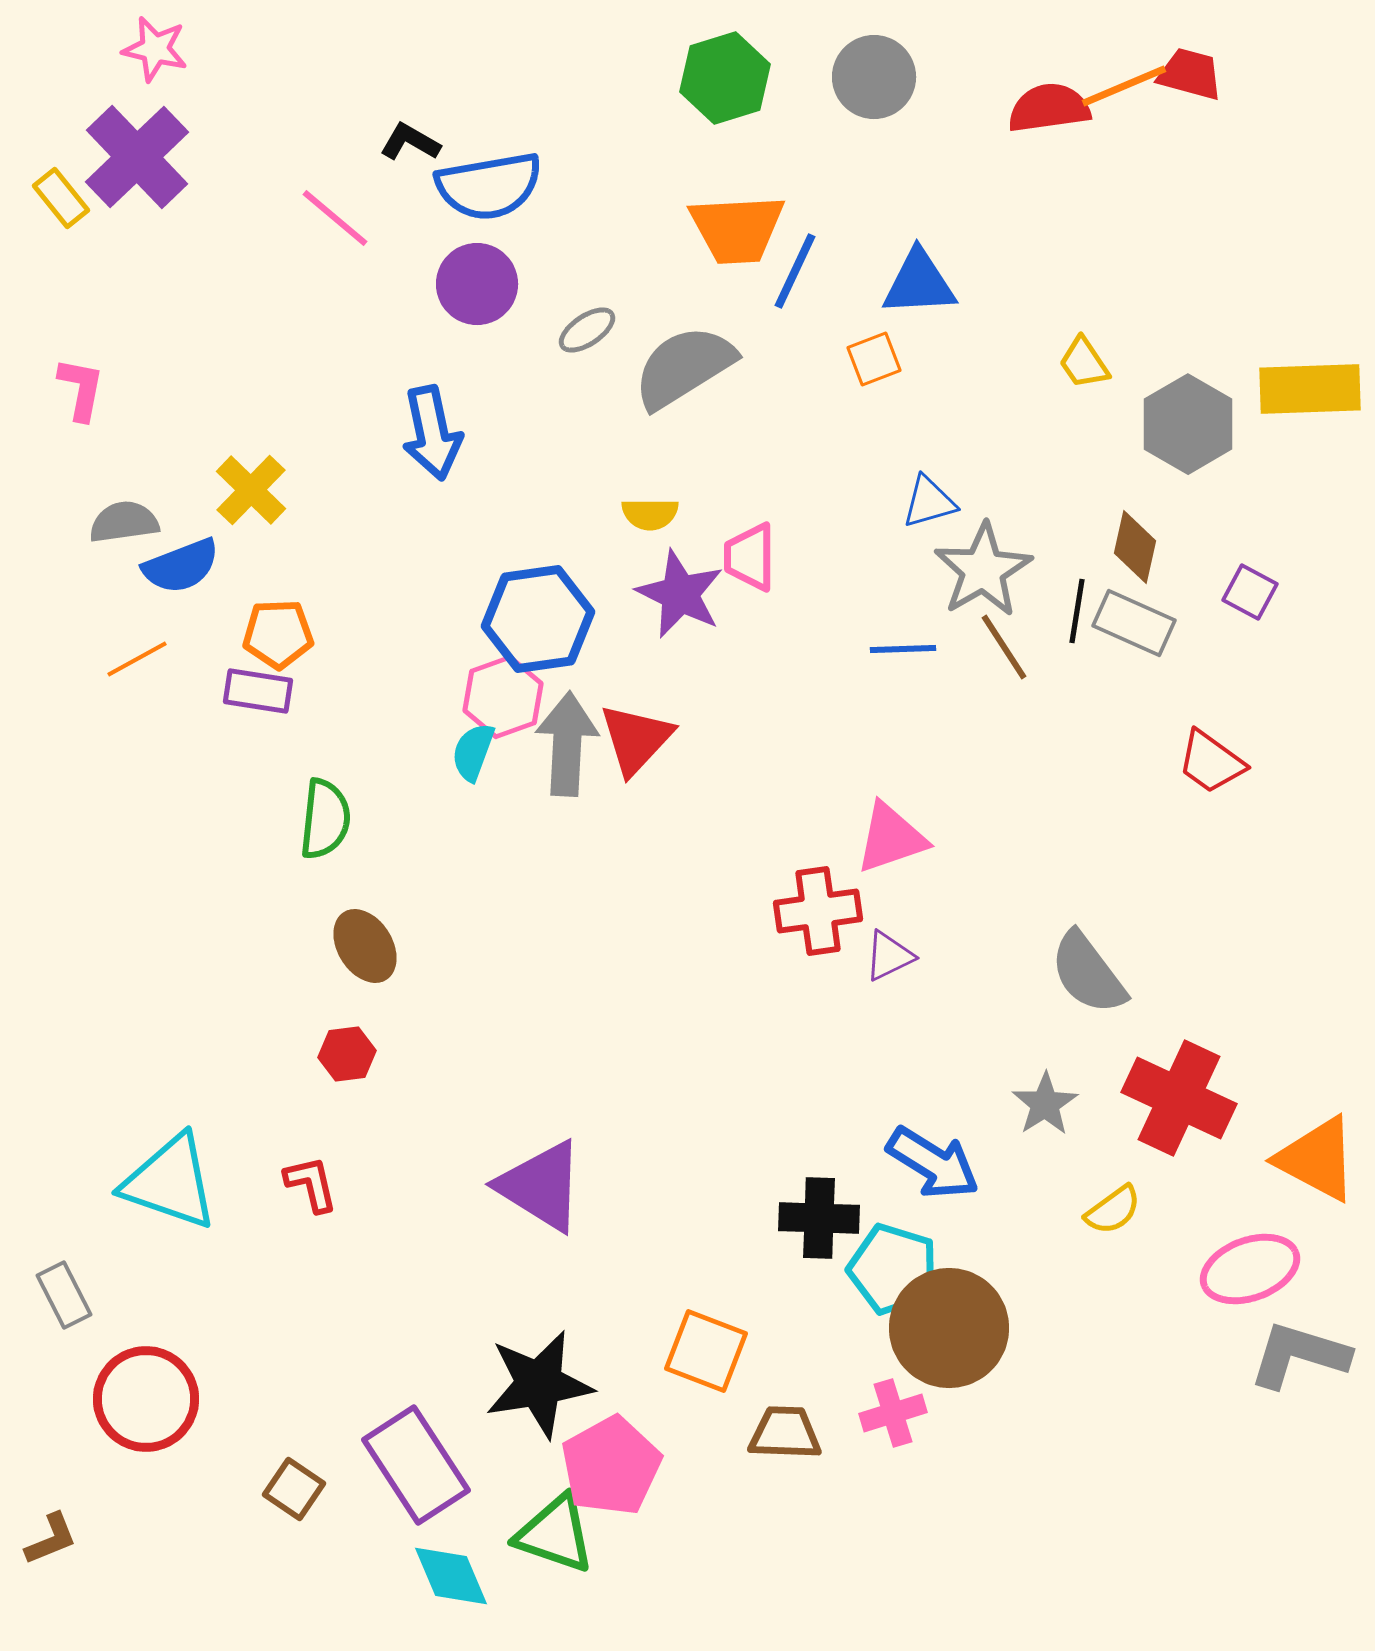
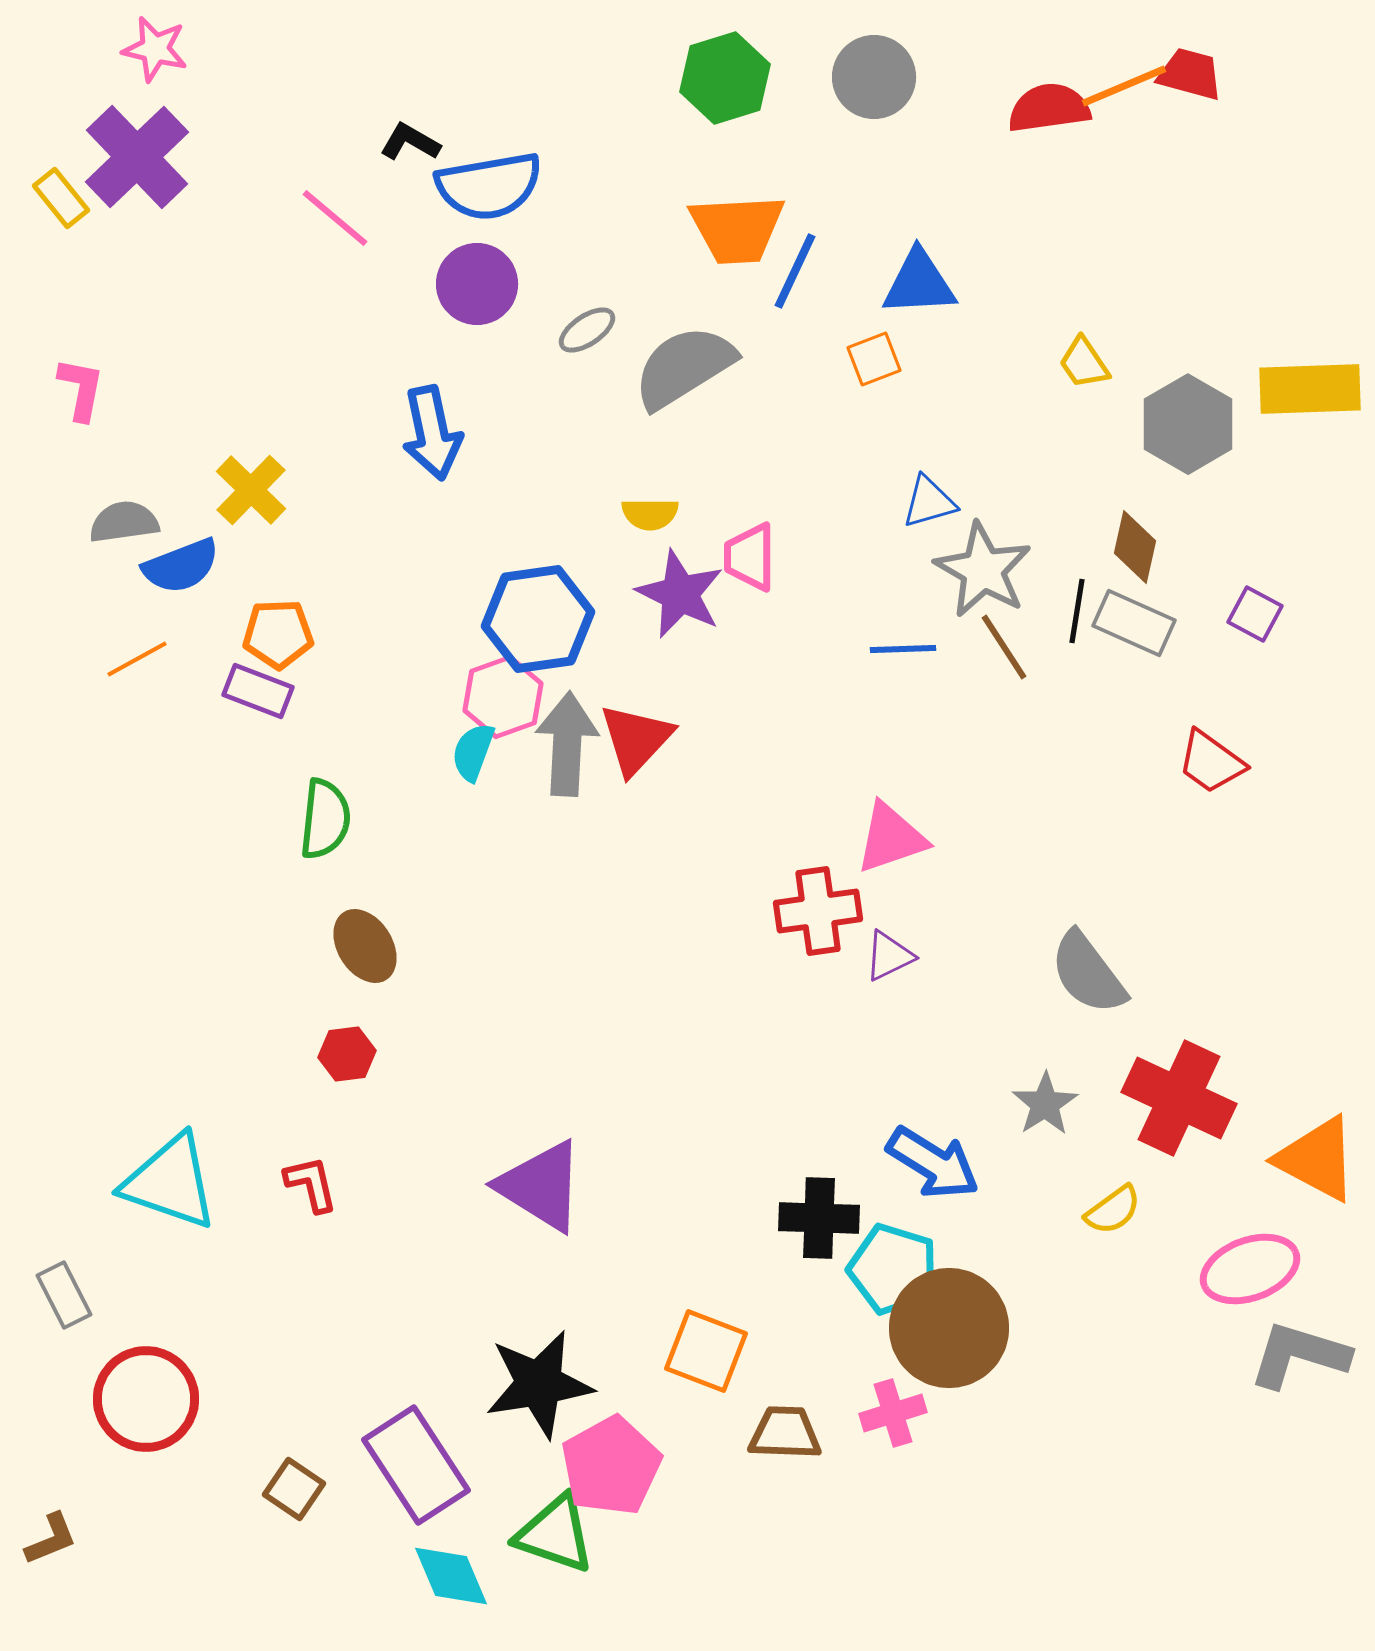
gray star at (983, 570): rotated 12 degrees counterclockwise
purple square at (1250, 592): moved 5 px right, 22 px down
purple rectangle at (258, 691): rotated 12 degrees clockwise
